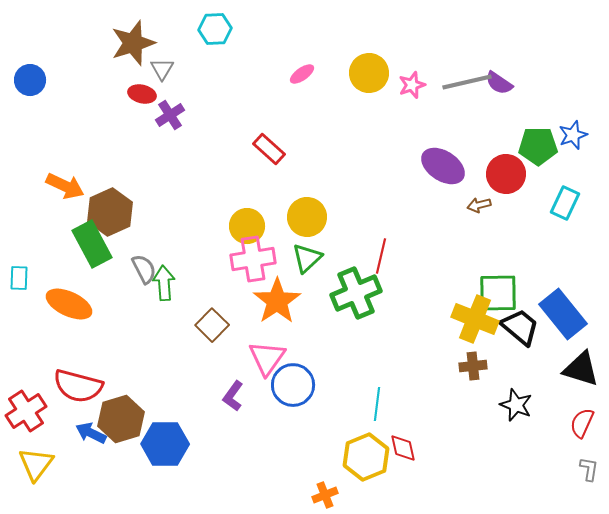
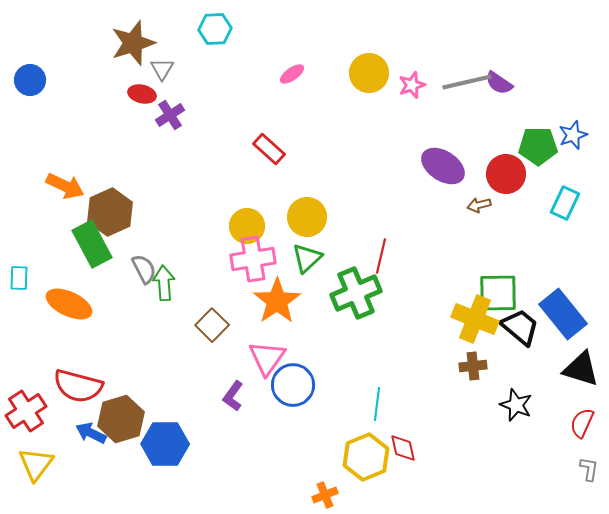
pink ellipse at (302, 74): moved 10 px left
